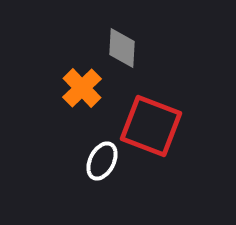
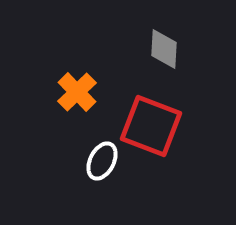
gray diamond: moved 42 px right, 1 px down
orange cross: moved 5 px left, 4 px down
